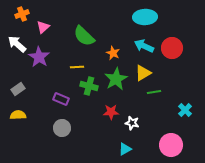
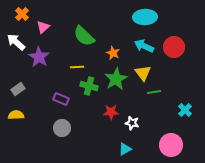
orange cross: rotated 24 degrees counterclockwise
white arrow: moved 1 px left, 2 px up
red circle: moved 2 px right, 1 px up
yellow triangle: rotated 36 degrees counterclockwise
yellow semicircle: moved 2 px left
